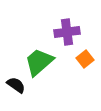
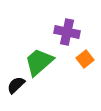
purple cross: rotated 20 degrees clockwise
black semicircle: rotated 78 degrees counterclockwise
